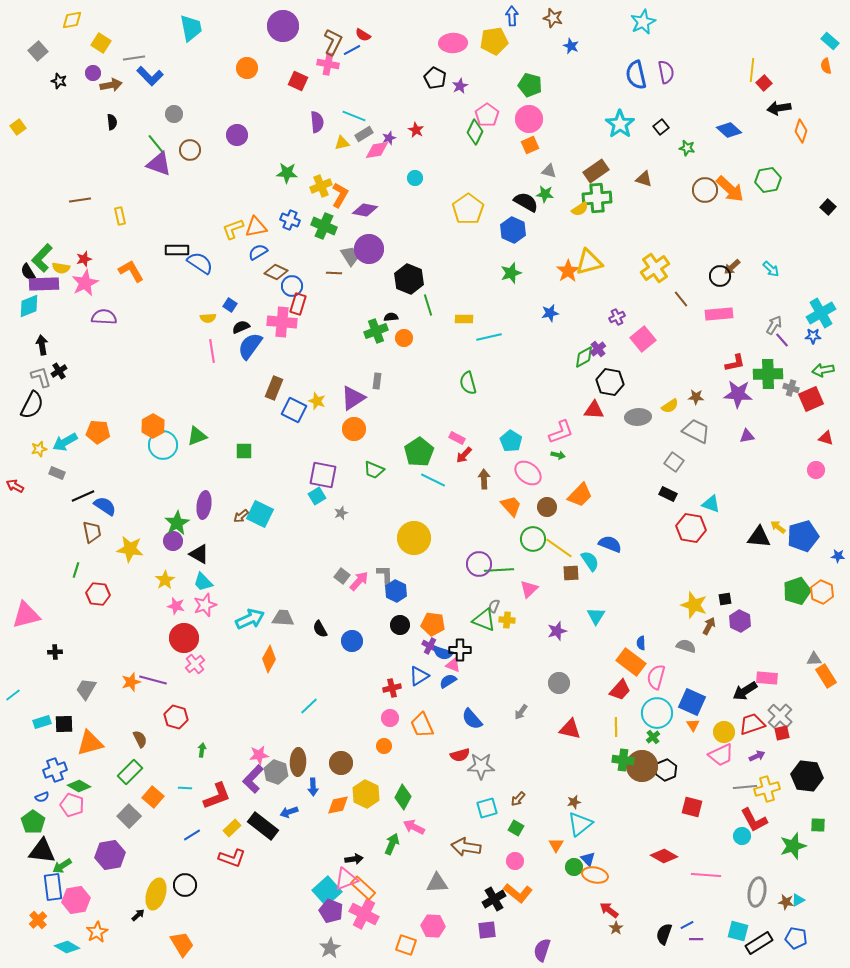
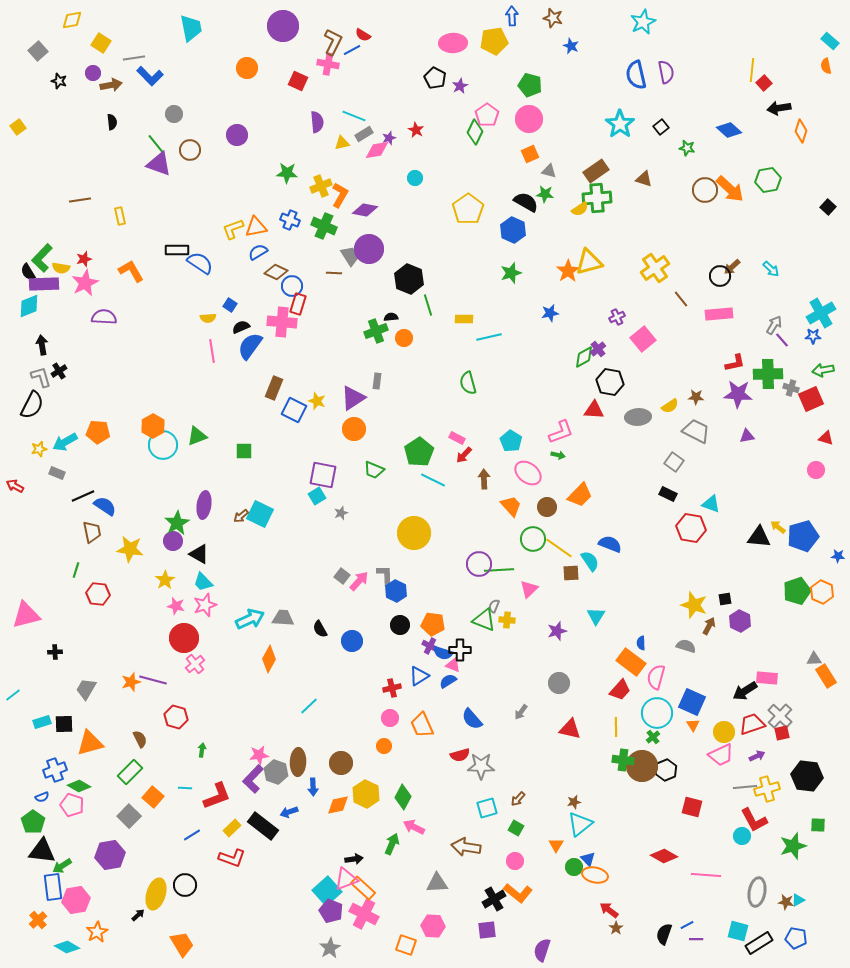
orange square at (530, 145): moved 9 px down
yellow circle at (414, 538): moved 5 px up
